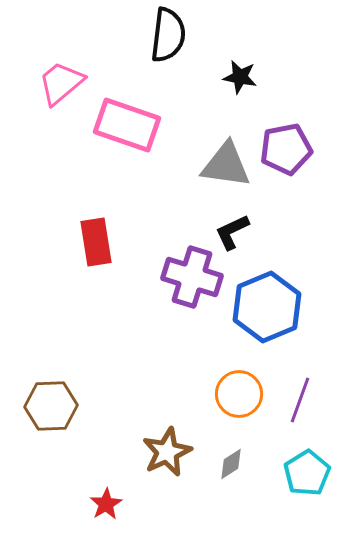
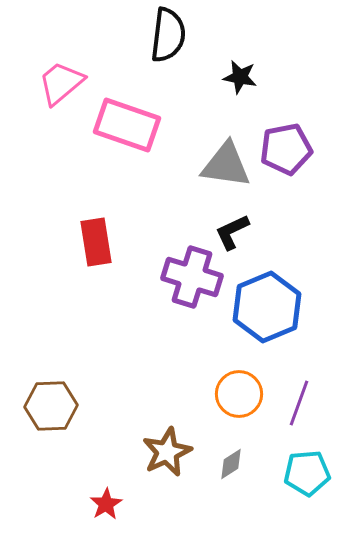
purple line: moved 1 px left, 3 px down
cyan pentagon: rotated 27 degrees clockwise
